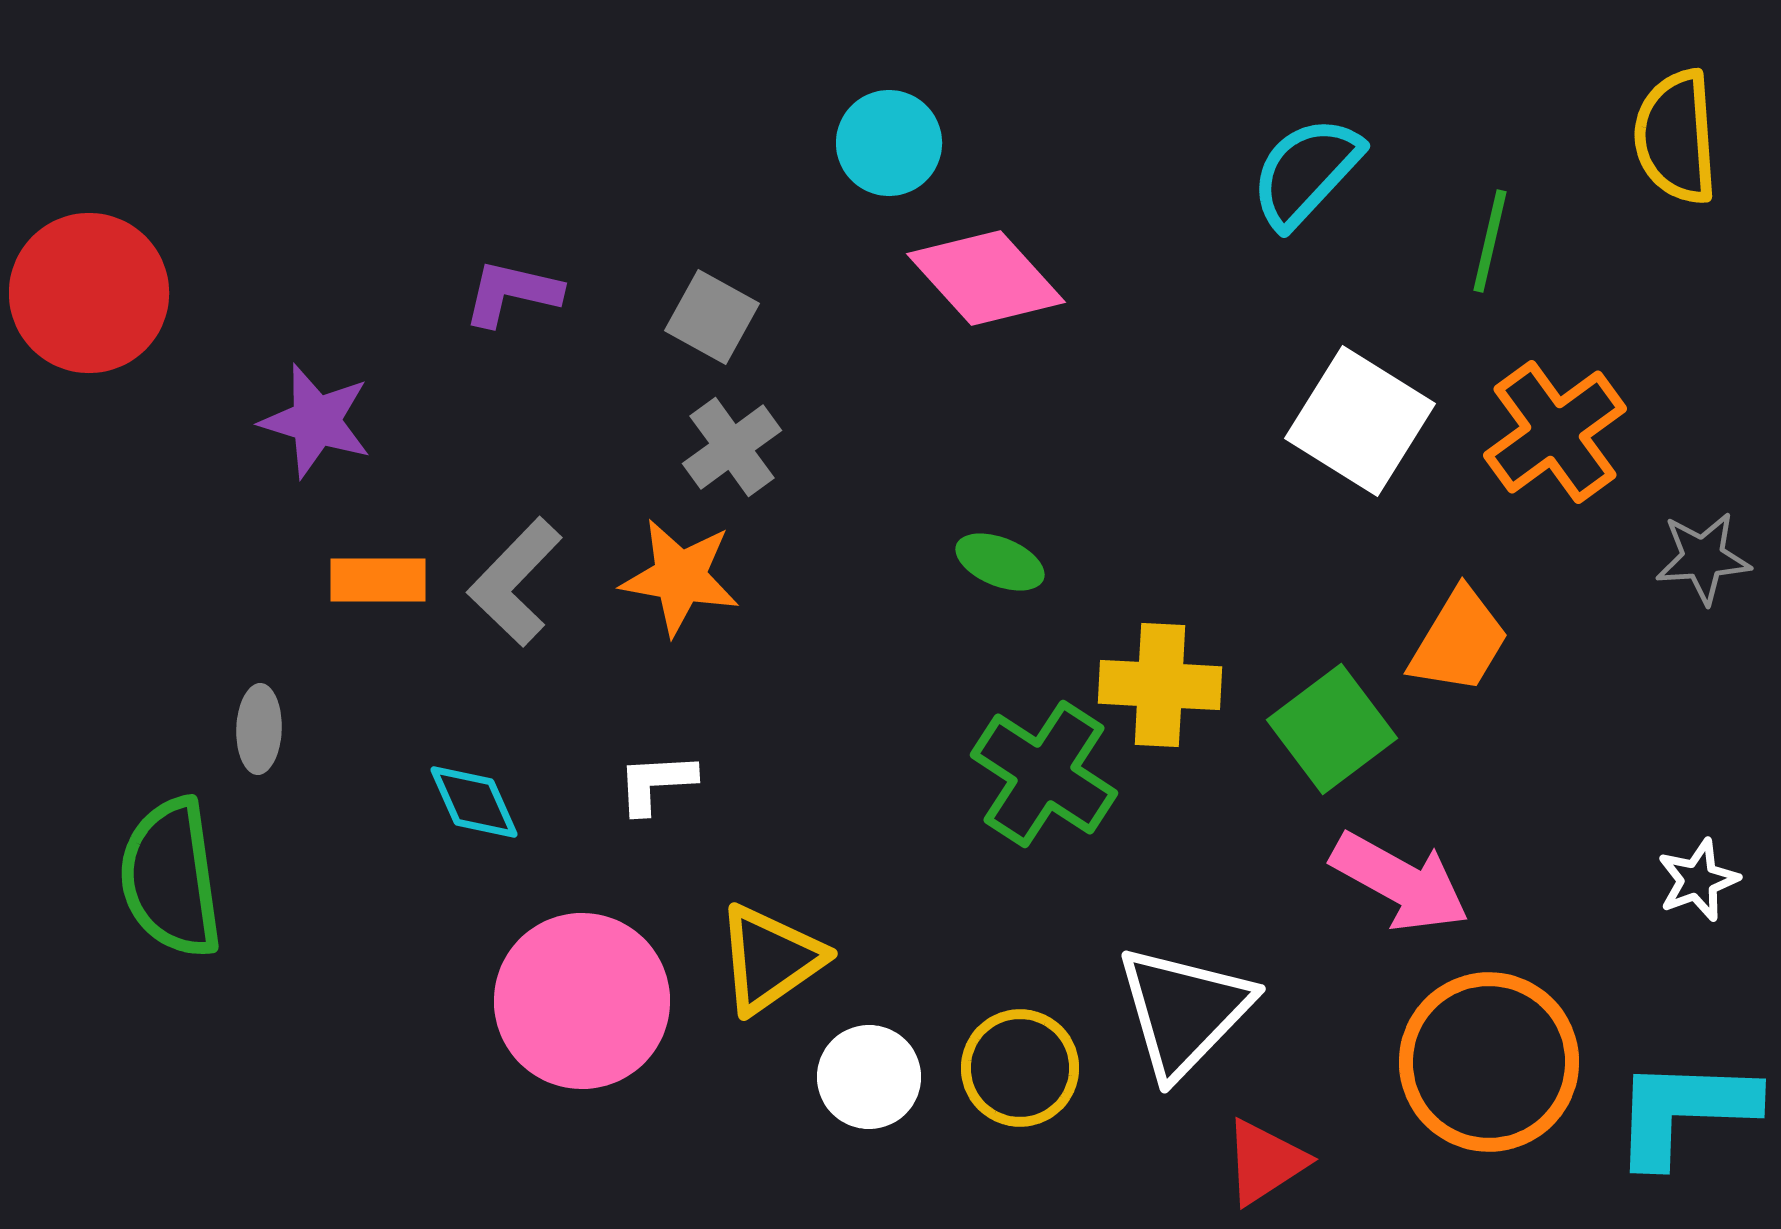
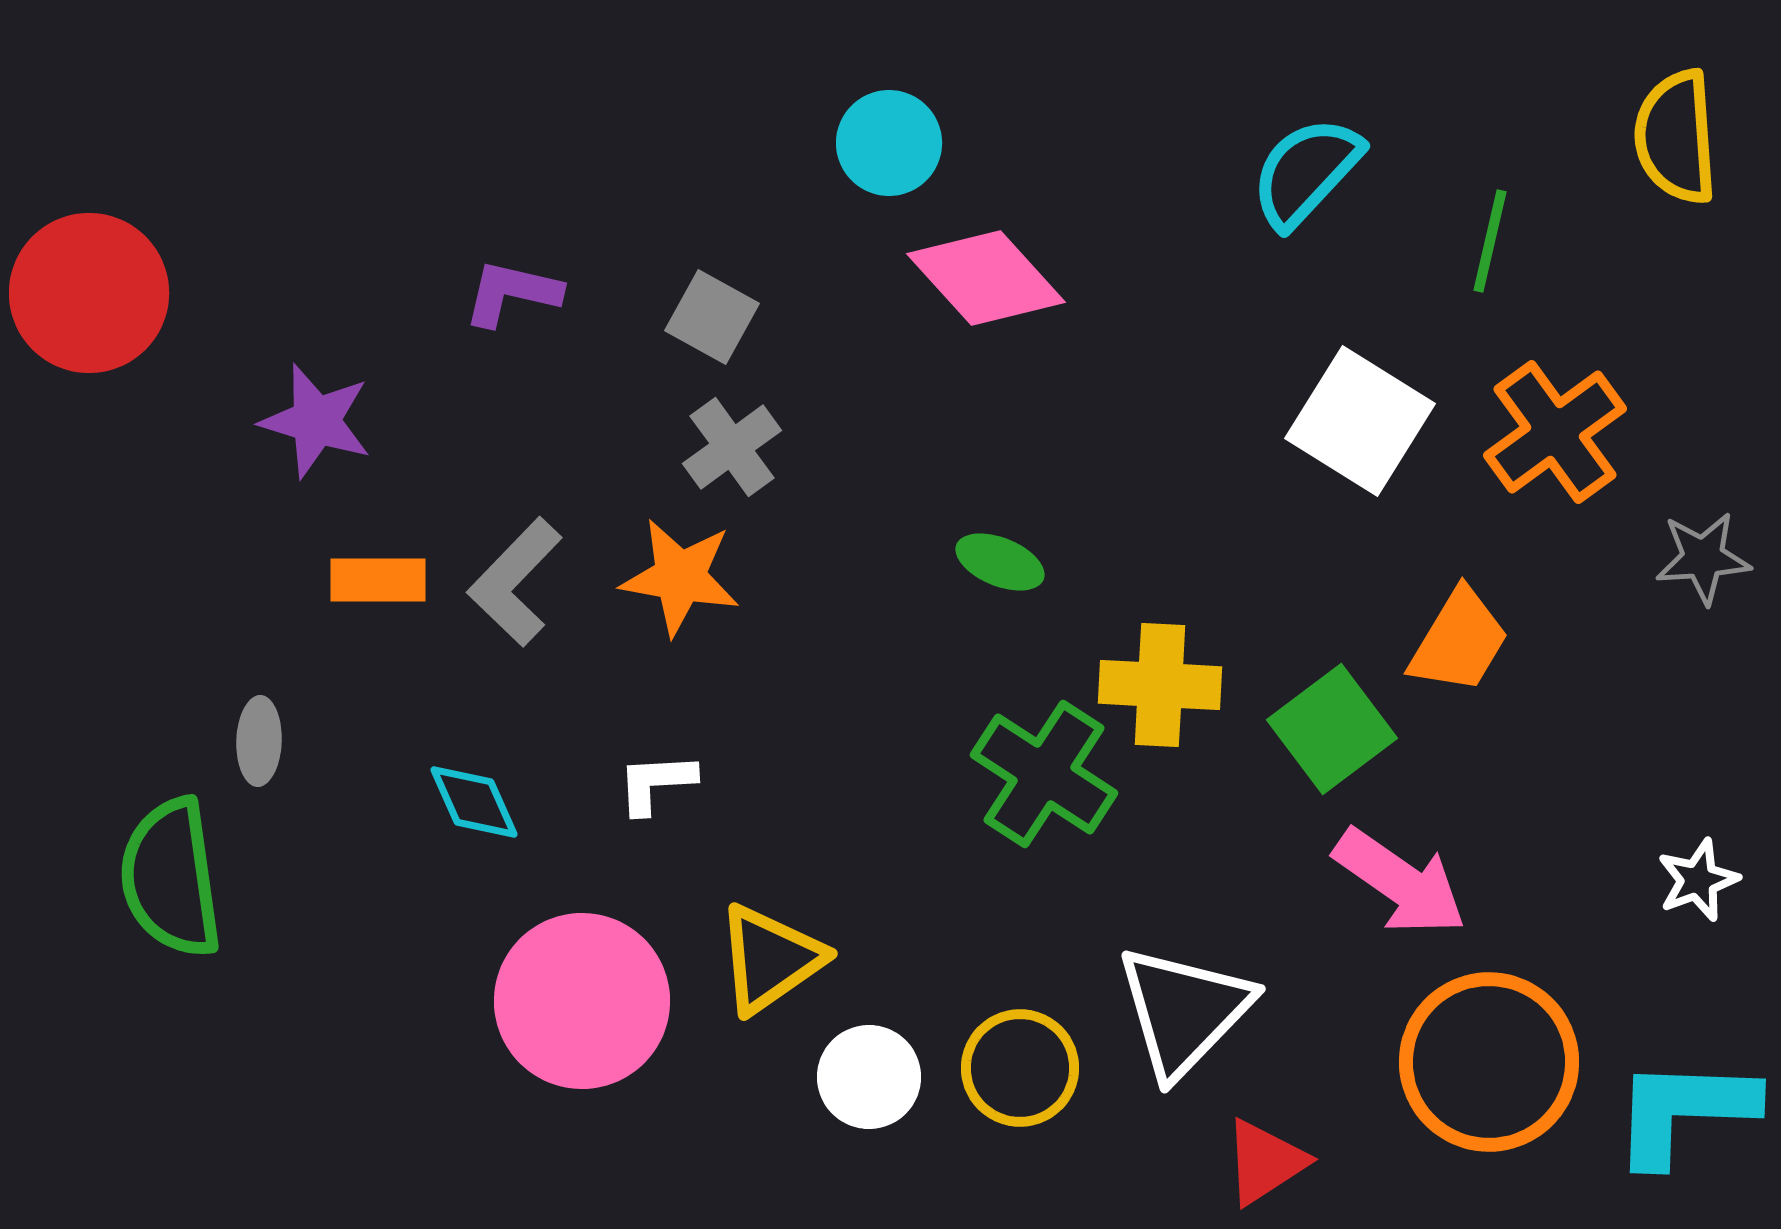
gray ellipse: moved 12 px down
pink arrow: rotated 6 degrees clockwise
